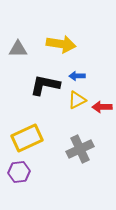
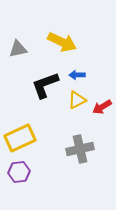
yellow arrow: moved 1 px right, 2 px up; rotated 16 degrees clockwise
gray triangle: rotated 12 degrees counterclockwise
blue arrow: moved 1 px up
black L-shape: rotated 32 degrees counterclockwise
red arrow: rotated 30 degrees counterclockwise
yellow rectangle: moved 7 px left
gray cross: rotated 12 degrees clockwise
